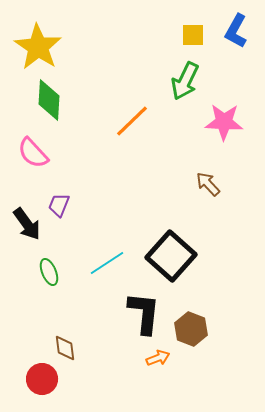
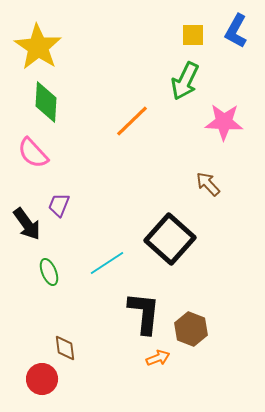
green diamond: moved 3 px left, 2 px down
black square: moved 1 px left, 17 px up
